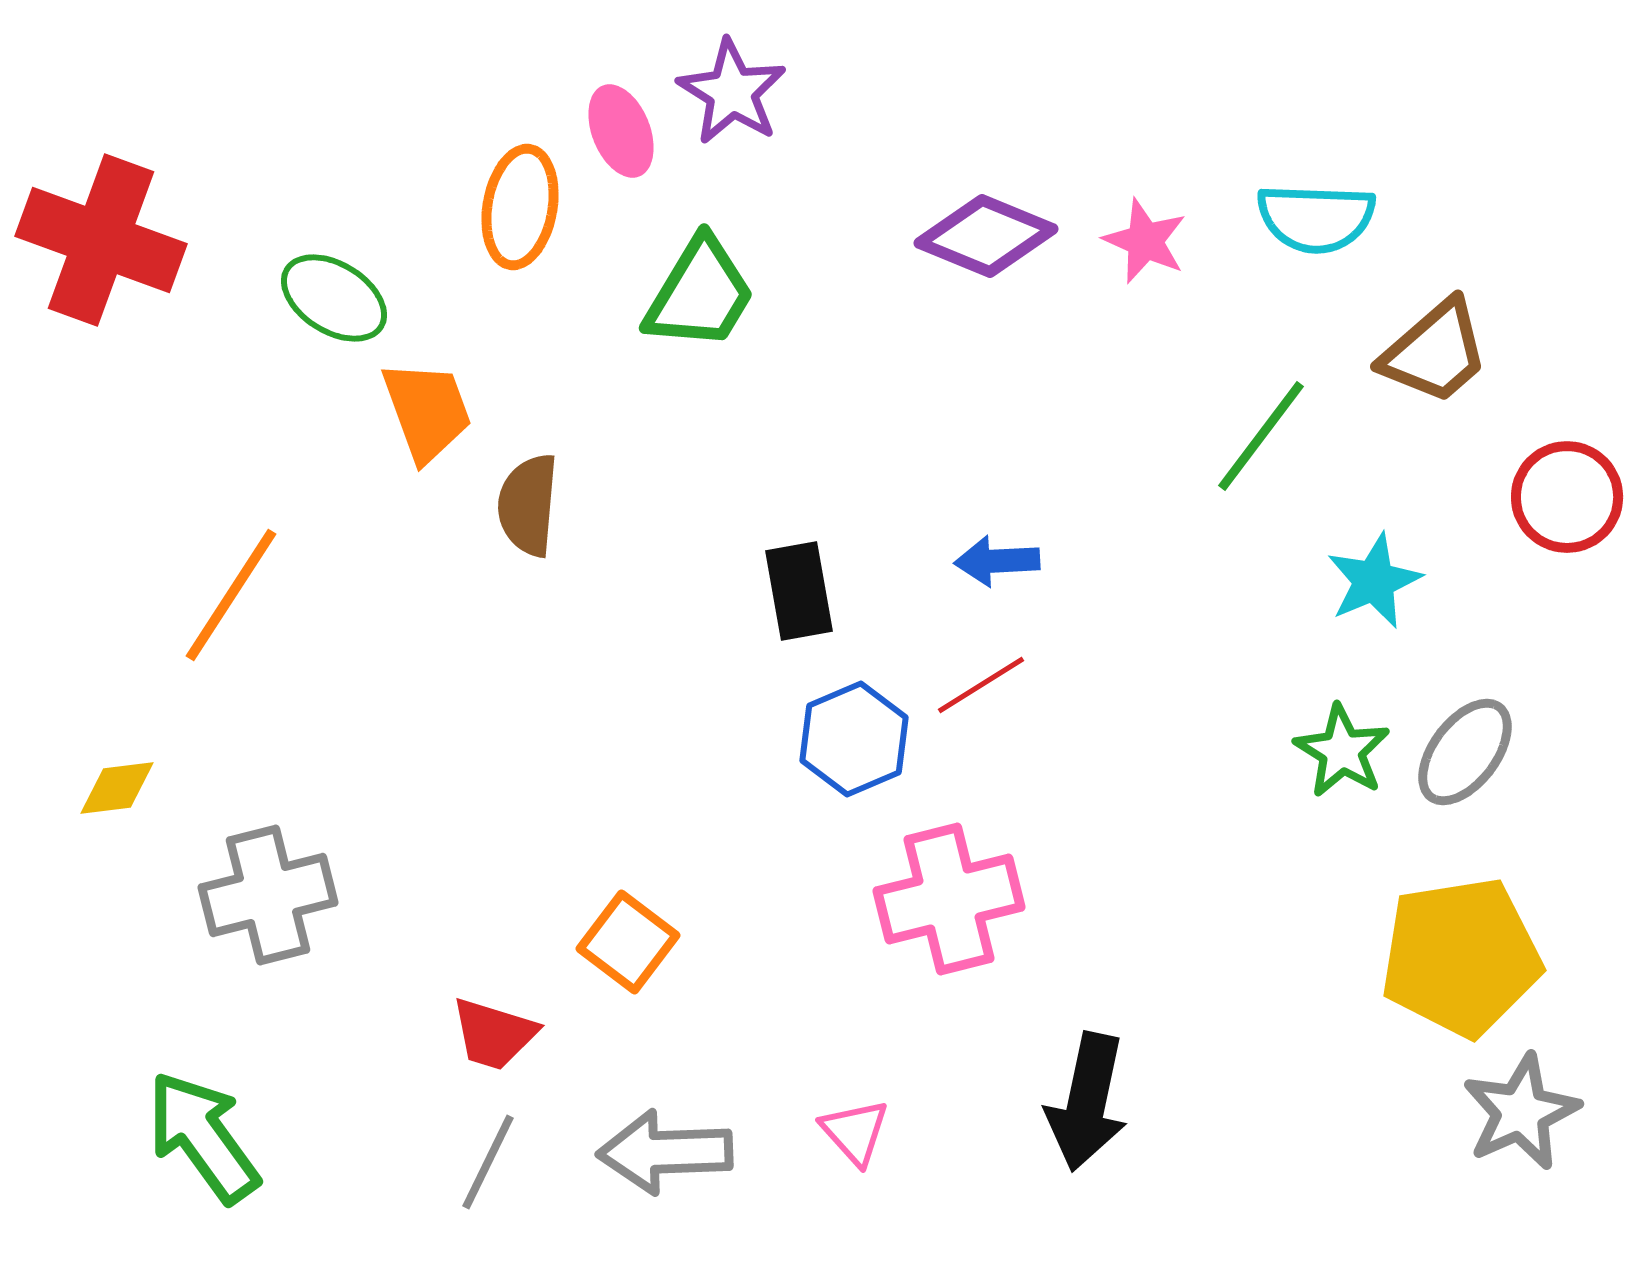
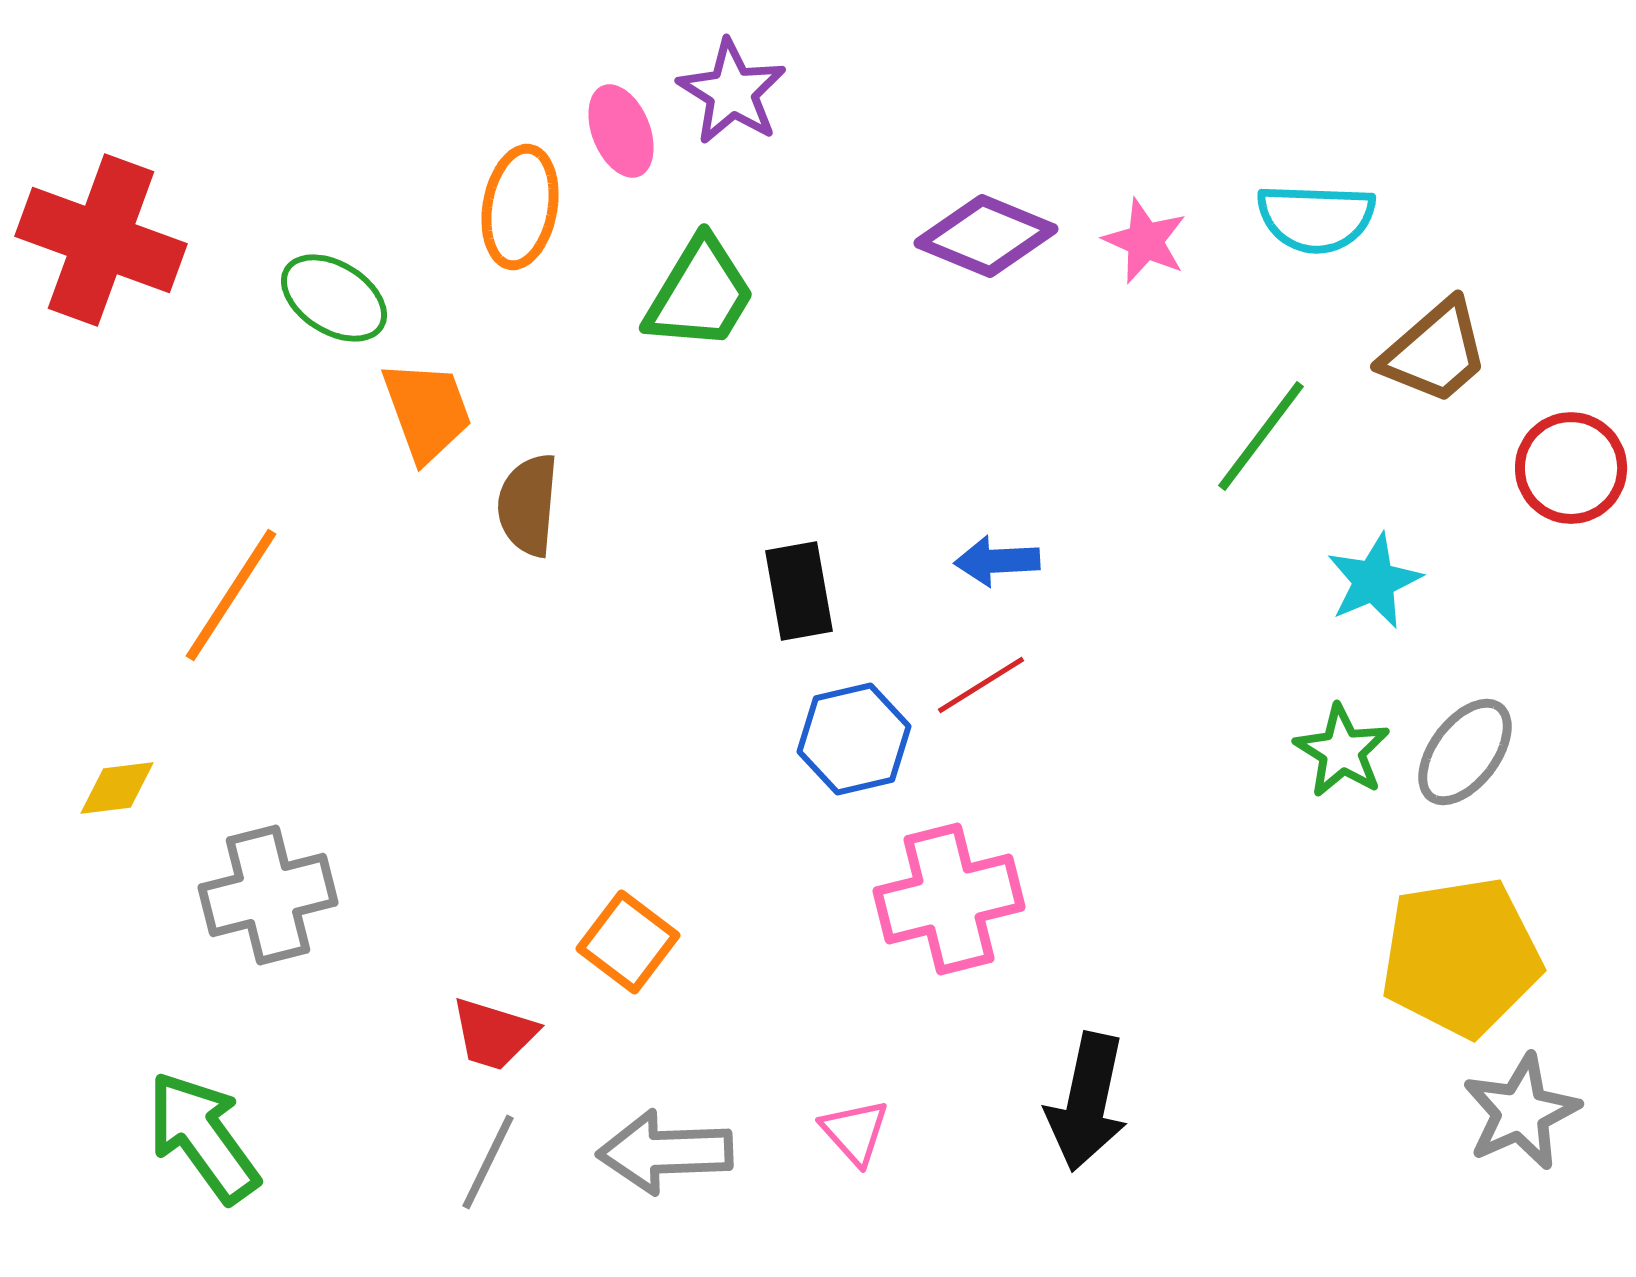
red circle: moved 4 px right, 29 px up
blue hexagon: rotated 10 degrees clockwise
